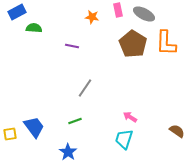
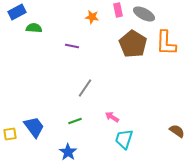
pink arrow: moved 18 px left
